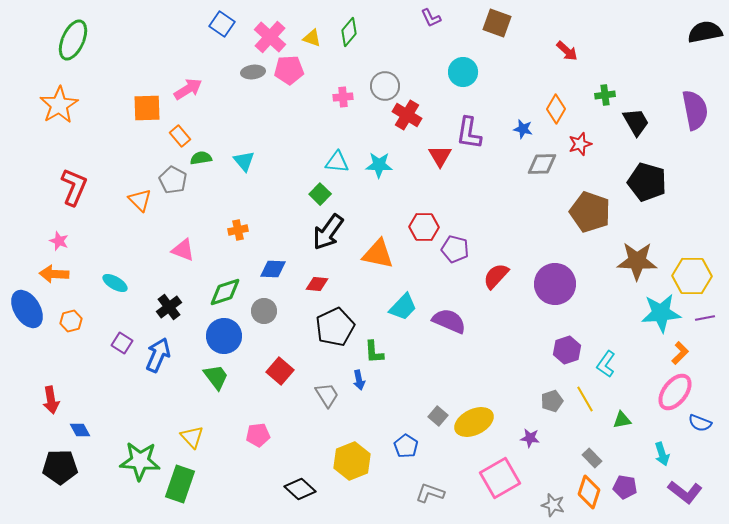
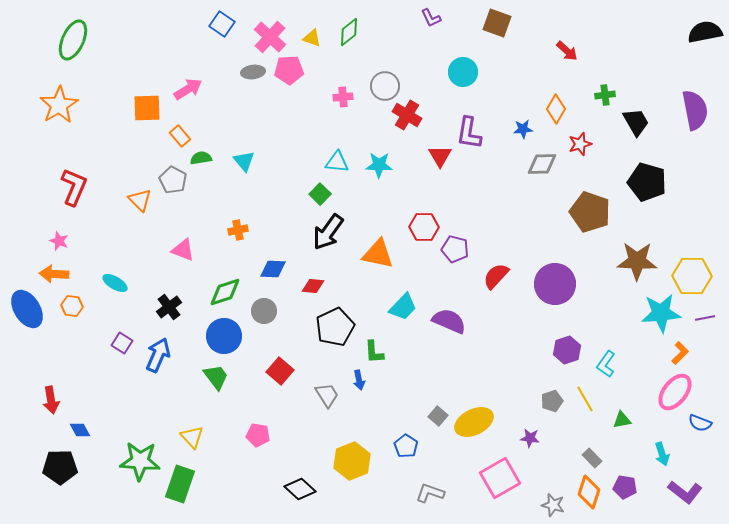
green diamond at (349, 32): rotated 12 degrees clockwise
blue star at (523, 129): rotated 18 degrees counterclockwise
red diamond at (317, 284): moved 4 px left, 2 px down
orange hexagon at (71, 321): moved 1 px right, 15 px up; rotated 20 degrees clockwise
pink pentagon at (258, 435): rotated 15 degrees clockwise
